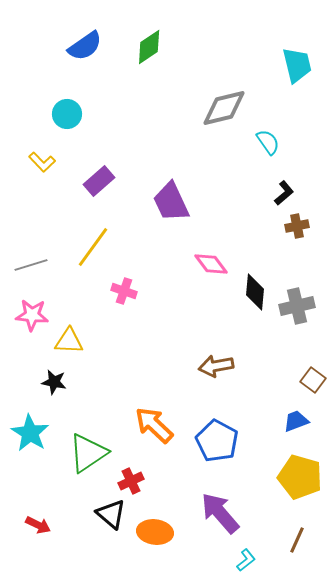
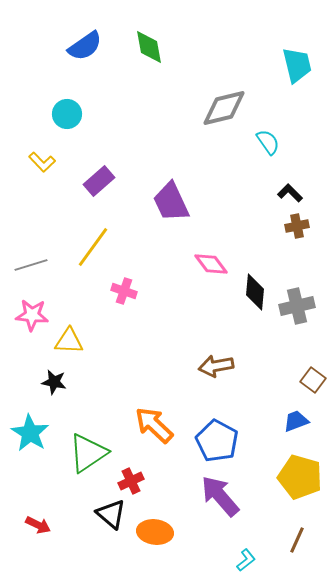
green diamond: rotated 66 degrees counterclockwise
black L-shape: moved 6 px right; rotated 95 degrees counterclockwise
purple arrow: moved 17 px up
